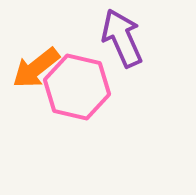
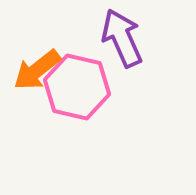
orange arrow: moved 1 px right, 2 px down
